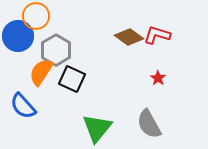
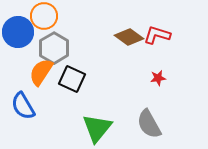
orange circle: moved 8 px right
blue circle: moved 4 px up
gray hexagon: moved 2 px left, 2 px up
red star: rotated 28 degrees clockwise
blue semicircle: rotated 12 degrees clockwise
